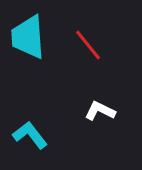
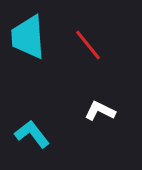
cyan L-shape: moved 2 px right, 1 px up
